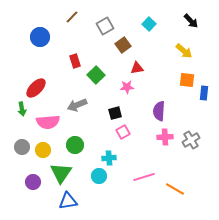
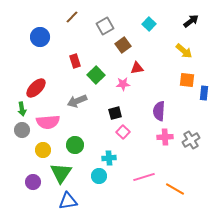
black arrow: rotated 84 degrees counterclockwise
pink star: moved 4 px left, 3 px up
gray arrow: moved 4 px up
pink square: rotated 16 degrees counterclockwise
gray circle: moved 17 px up
